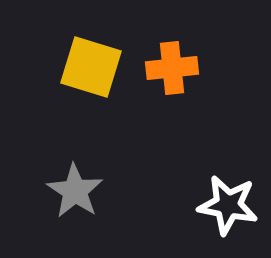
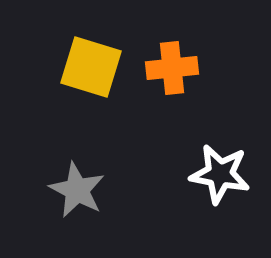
gray star: moved 2 px right, 1 px up; rotated 6 degrees counterclockwise
white star: moved 8 px left, 31 px up
